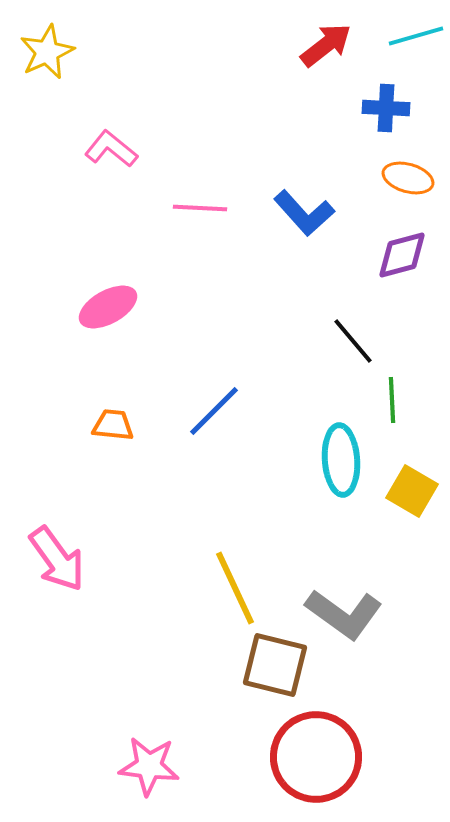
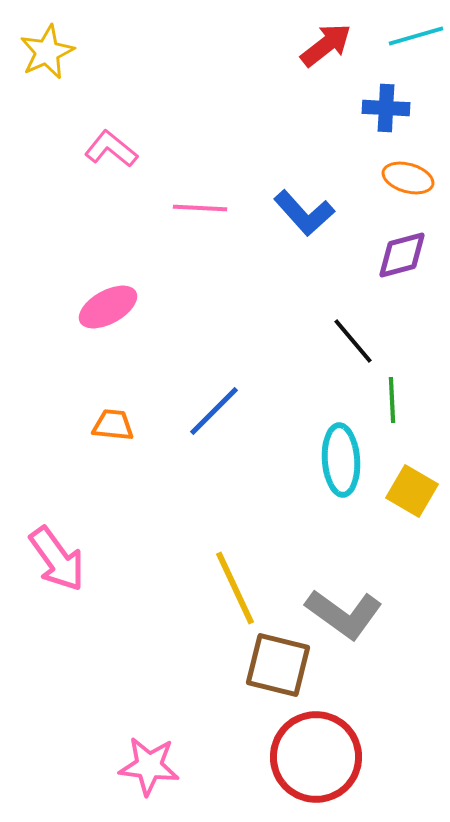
brown square: moved 3 px right
